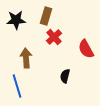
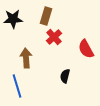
black star: moved 3 px left, 1 px up
